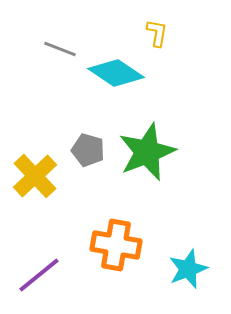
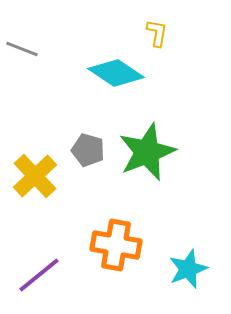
gray line: moved 38 px left
